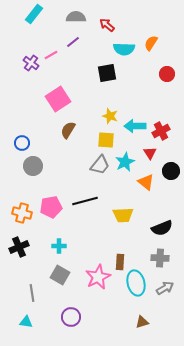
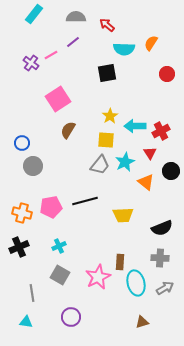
yellow star: rotated 21 degrees clockwise
cyan cross: rotated 24 degrees counterclockwise
